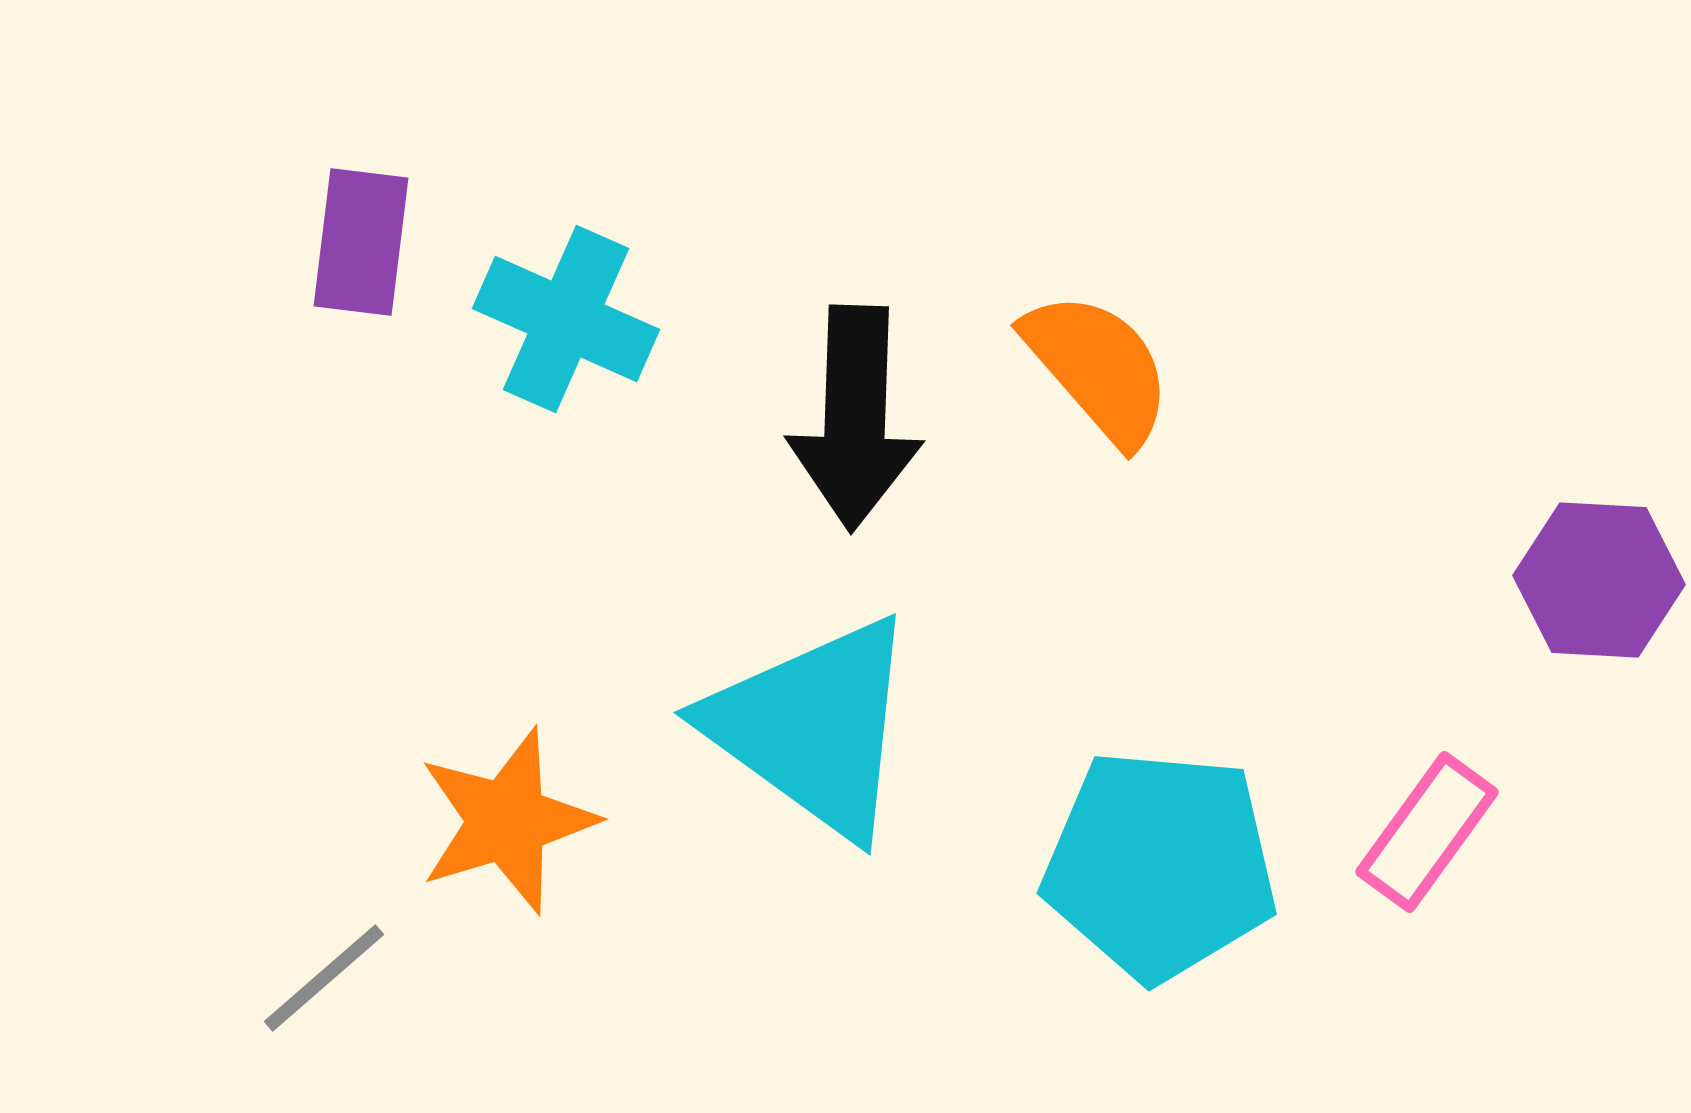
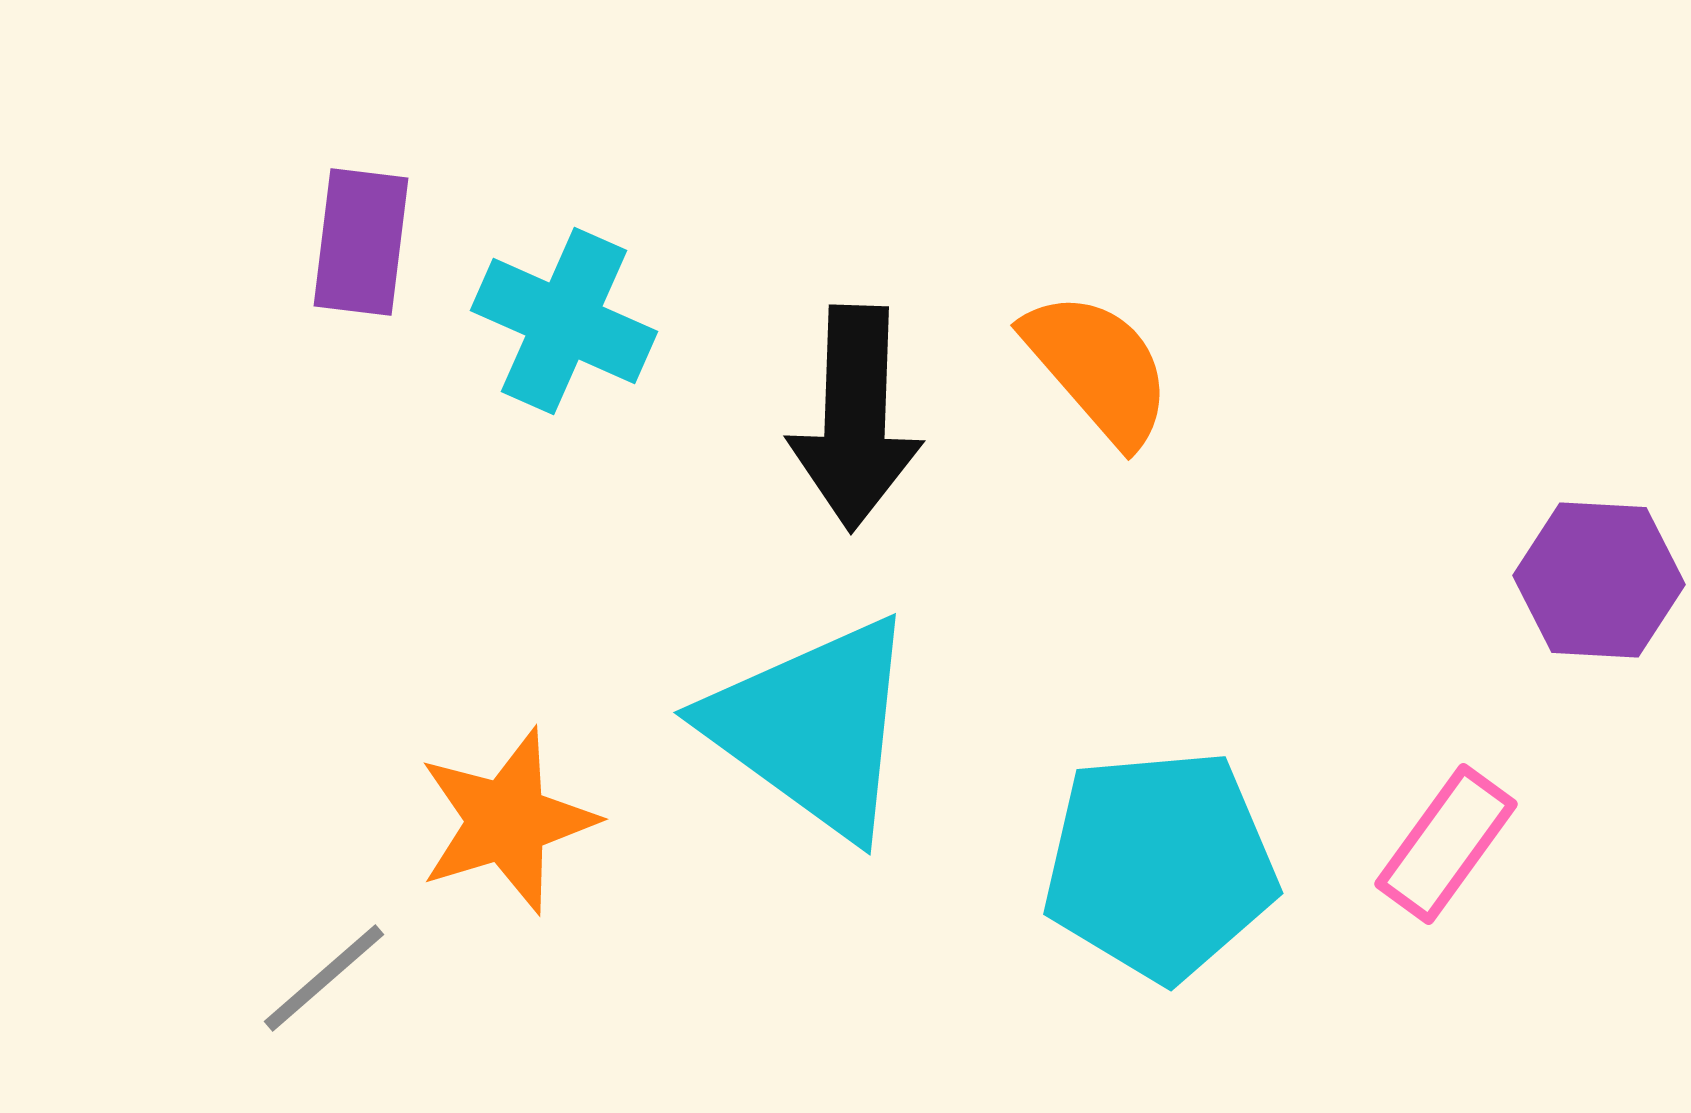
cyan cross: moved 2 px left, 2 px down
pink rectangle: moved 19 px right, 12 px down
cyan pentagon: rotated 10 degrees counterclockwise
